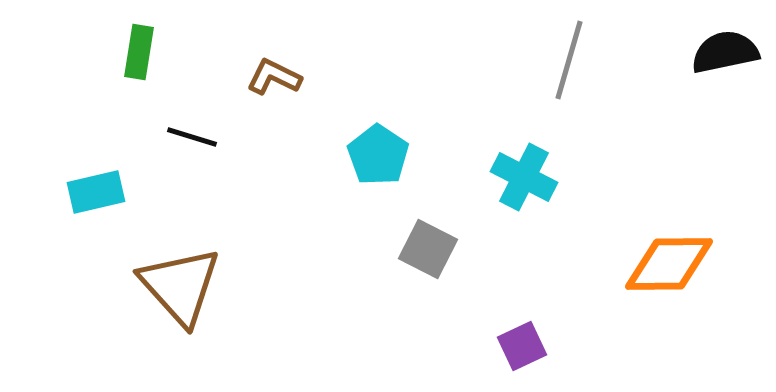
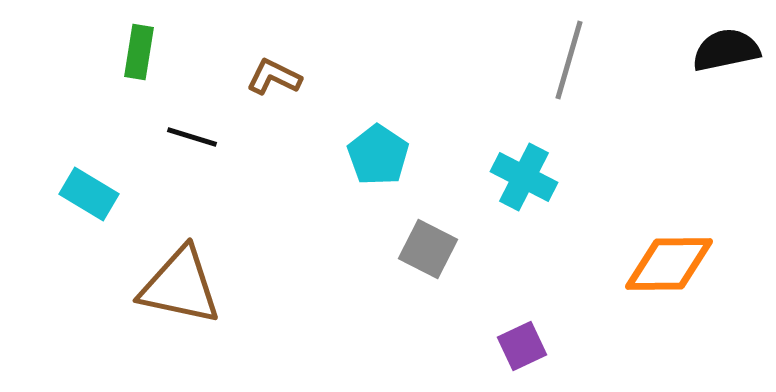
black semicircle: moved 1 px right, 2 px up
cyan rectangle: moved 7 px left, 2 px down; rotated 44 degrees clockwise
brown triangle: rotated 36 degrees counterclockwise
